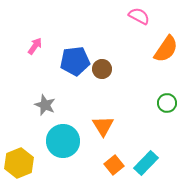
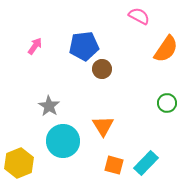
blue pentagon: moved 9 px right, 15 px up
gray star: moved 4 px right, 1 px down; rotated 10 degrees clockwise
orange square: rotated 36 degrees counterclockwise
